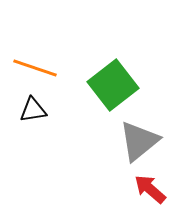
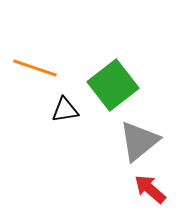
black triangle: moved 32 px right
